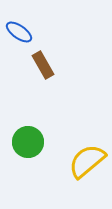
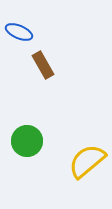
blue ellipse: rotated 12 degrees counterclockwise
green circle: moved 1 px left, 1 px up
